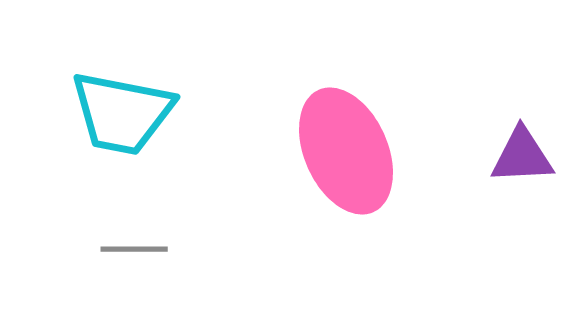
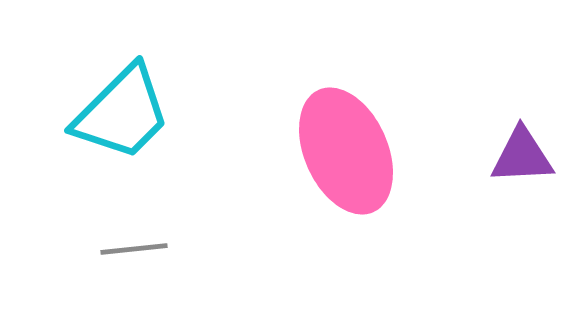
cyan trapezoid: rotated 56 degrees counterclockwise
gray line: rotated 6 degrees counterclockwise
